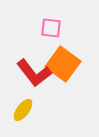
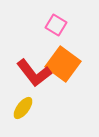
pink square: moved 5 px right, 3 px up; rotated 25 degrees clockwise
yellow ellipse: moved 2 px up
